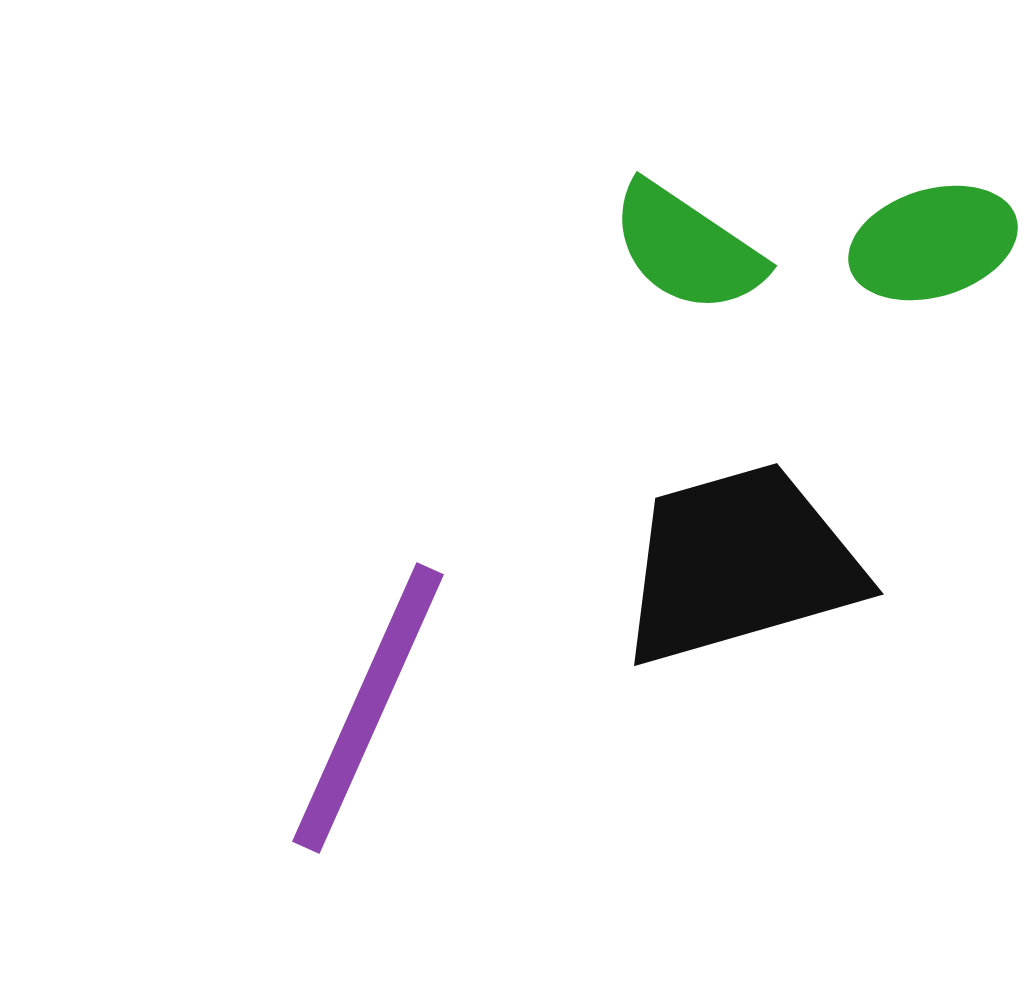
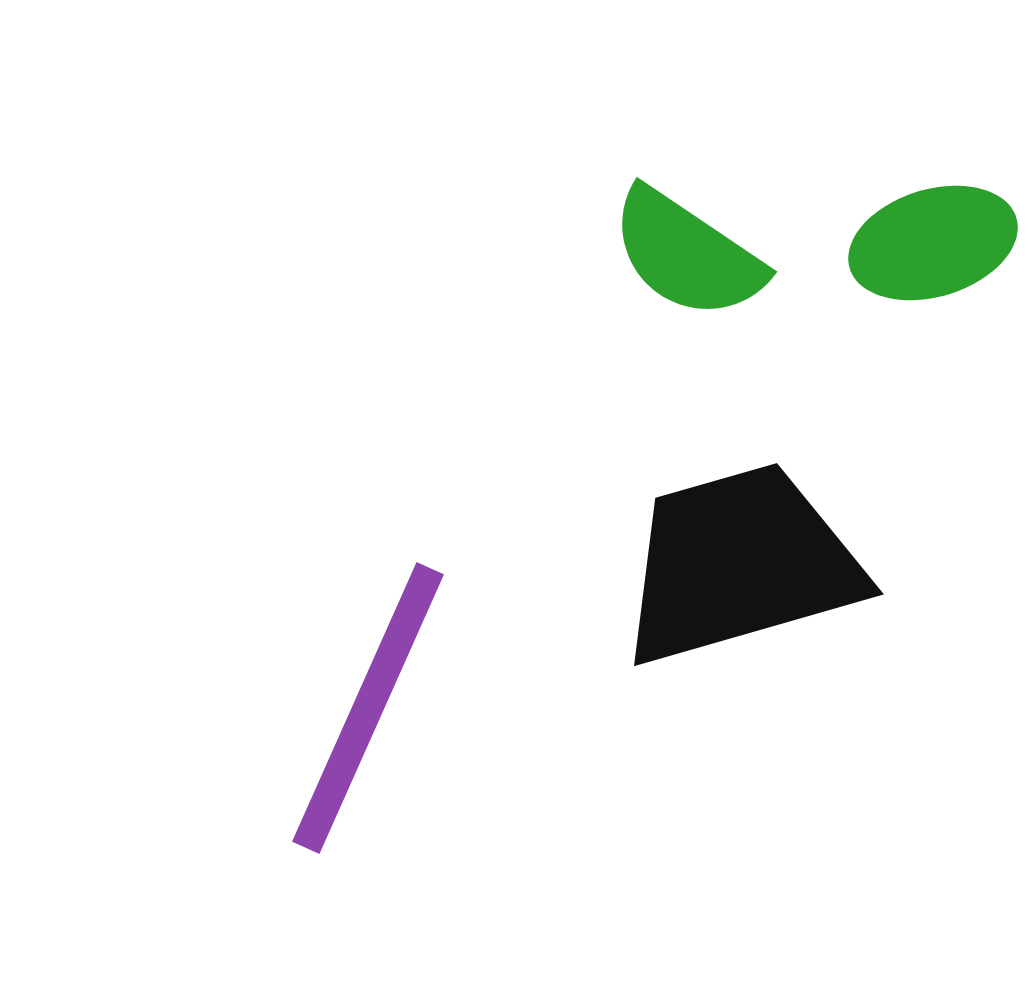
green semicircle: moved 6 px down
